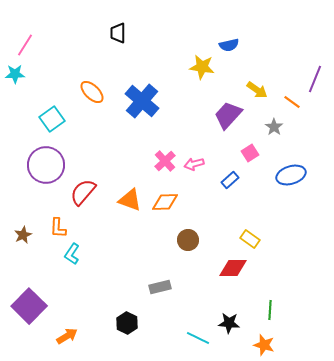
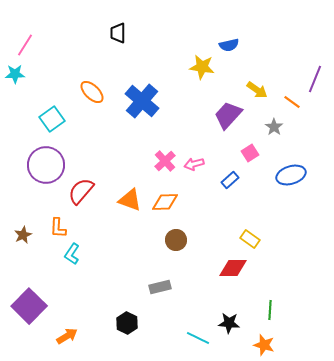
red semicircle: moved 2 px left, 1 px up
brown circle: moved 12 px left
